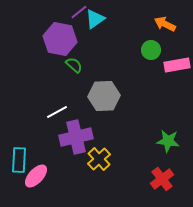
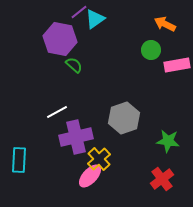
gray hexagon: moved 20 px right, 22 px down; rotated 16 degrees counterclockwise
pink ellipse: moved 54 px right
